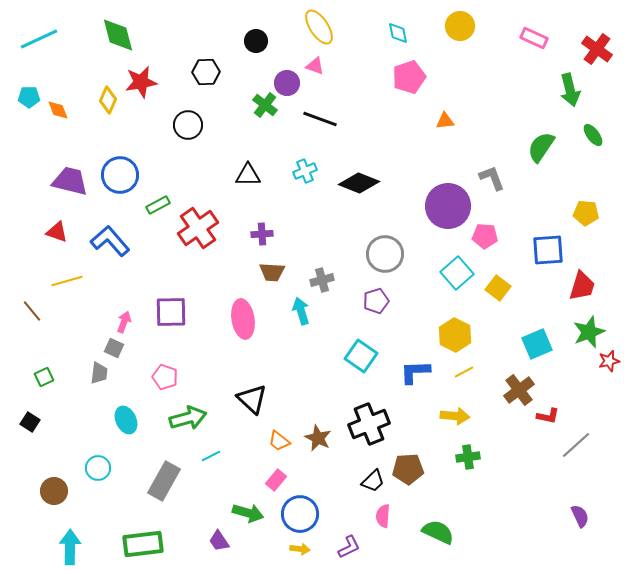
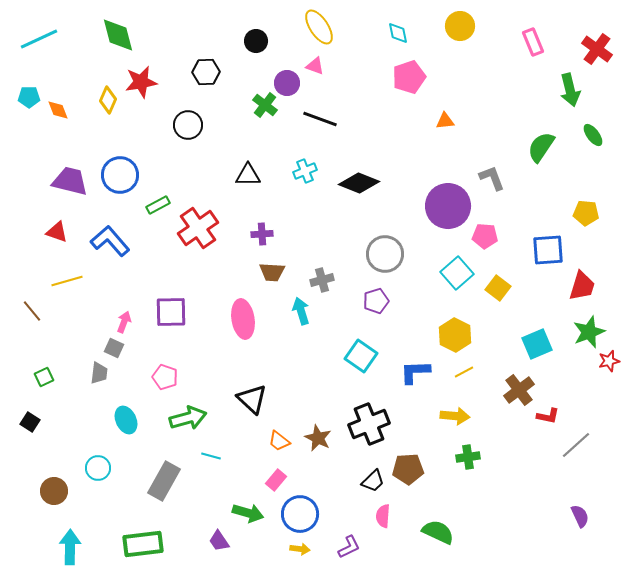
pink rectangle at (534, 38): moved 1 px left, 4 px down; rotated 44 degrees clockwise
cyan line at (211, 456): rotated 42 degrees clockwise
